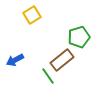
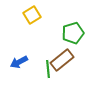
green pentagon: moved 6 px left, 4 px up
blue arrow: moved 4 px right, 2 px down
green line: moved 7 px up; rotated 30 degrees clockwise
